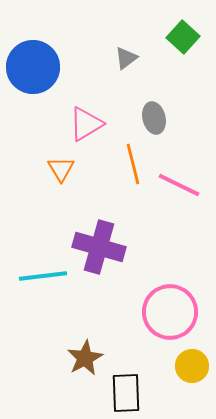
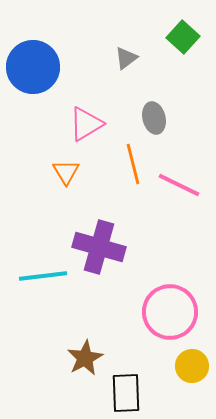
orange triangle: moved 5 px right, 3 px down
